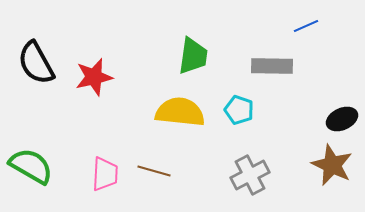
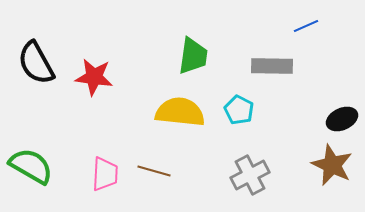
red star: rotated 21 degrees clockwise
cyan pentagon: rotated 8 degrees clockwise
